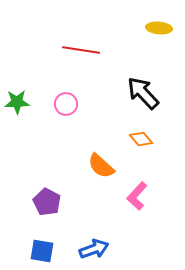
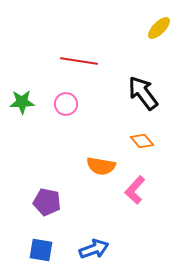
yellow ellipse: rotated 50 degrees counterclockwise
red line: moved 2 px left, 11 px down
black arrow: rotated 6 degrees clockwise
green star: moved 5 px right
orange diamond: moved 1 px right, 2 px down
orange semicircle: rotated 32 degrees counterclockwise
pink L-shape: moved 2 px left, 6 px up
purple pentagon: rotated 16 degrees counterclockwise
blue square: moved 1 px left, 1 px up
